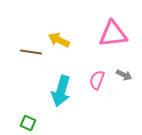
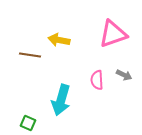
pink triangle: rotated 12 degrees counterclockwise
yellow arrow: rotated 15 degrees counterclockwise
brown line: moved 1 px left, 3 px down
pink semicircle: rotated 24 degrees counterclockwise
cyan arrow: moved 9 px down
